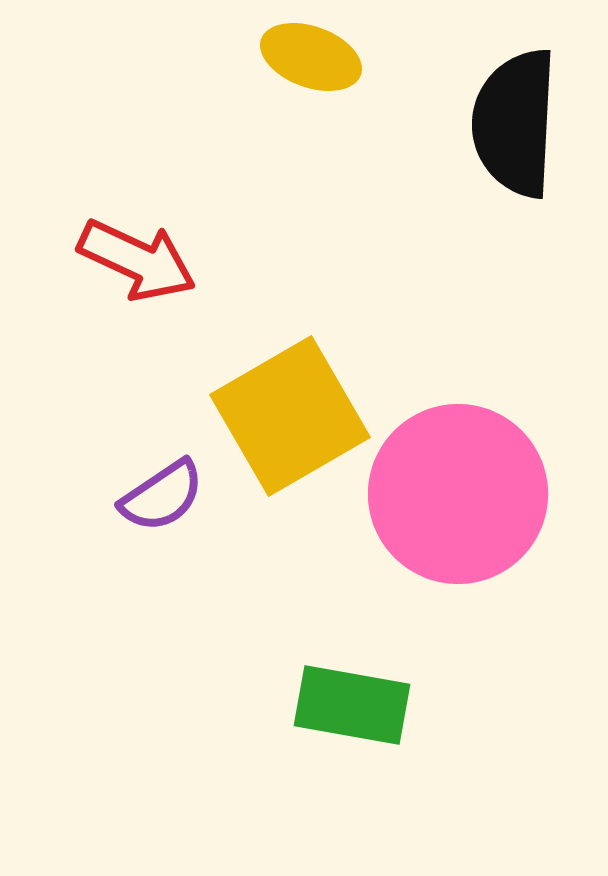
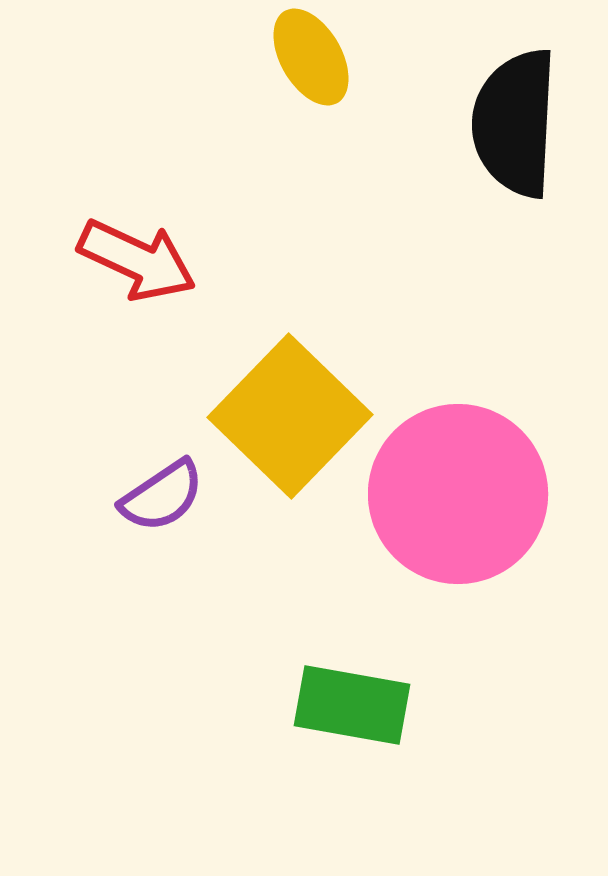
yellow ellipse: rotated 40 degrees clockwise
yellow square: rotated 16 degrees counterclockwise
